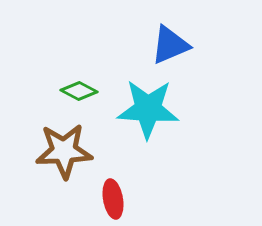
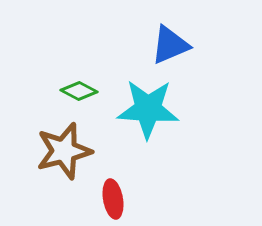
brown star: rotated 12 degrees counterclockwise
